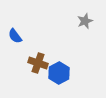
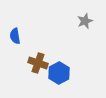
blue semicircle: rotated 28 degrees clockwise
